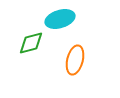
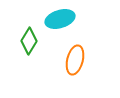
green diamond: moved 2 px left, 2 px up; rotated 44 degrees counterclockwise
